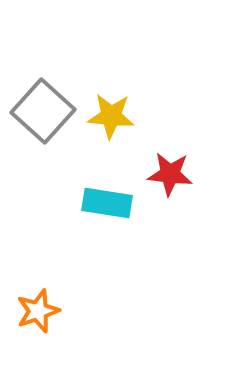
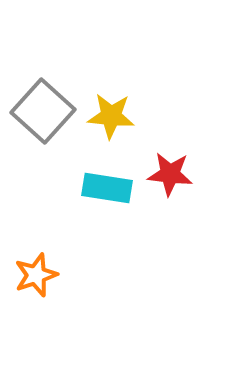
cyan rectangle: moved 15 px up
orange star: moved 2 px left, 36 px up
